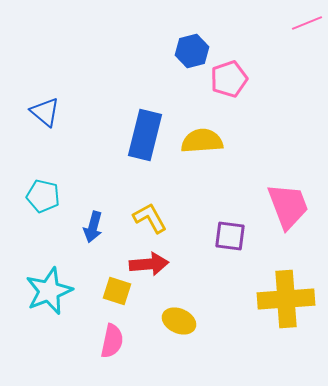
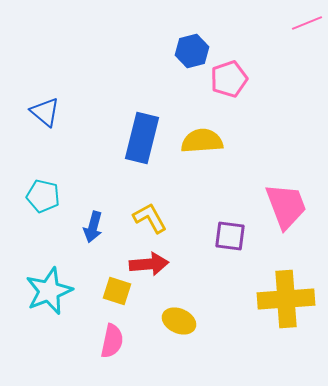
blue rectangle: moved 3 px left, 3 px down
pink trapezoid: moved 2 px left
